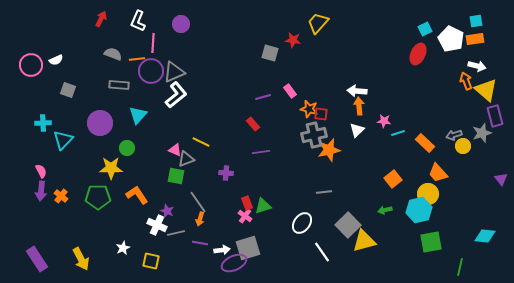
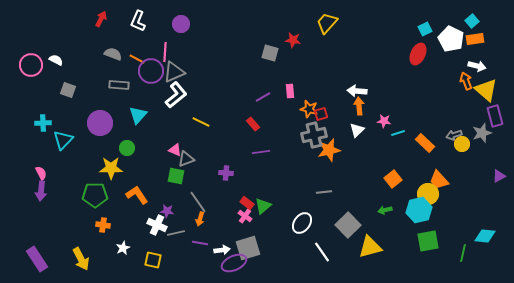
cyan square at (476, 21): moved 4 px left; rotated 32 degrees counterclockwise
yellow trapezoid at (318, 23): moved 9 px right
pink line at (153, 43): moved 12 px right, 9 px down
orange line at (137, 59): rotated 35 degrees clockwise
white semicircle at (56, 60): rotated 128 degrees counterclockwise
pink rectangle at (290, 91): rotated 32 degrees clockwise
purple line at (263, 97): rotated 14 degrees counterclockwise
red square at (321, 114): rotated 24 degrees counterclockwise
yellow line at (201, 142): moved 20 px up
yellow circle at (463, 146): moved 1 px left, 2 px up
pink semicircle at (41, 171): moved 2 px down
orange trapezoid at (438, 173): moved 1 px right, 7 px down
purple triangle at (501, 179): moved 2 px left, 3 px up; rotated 40 degrees clockwise
orange cross at (61, 196): moved 42 px right, 29 px down; rotated 32 degrees counterclockwise
green pentagon at (98, 197): moved 3 px left, 2 px up
red rectangle at (247, 203): rotated 32 degrees counterclockwise
green triangle at (263, 206): rotated 24 degrees counterclockwise
purple star at (167, 211): rotated 16 degrees counterclockwise
yellow triangle at (364, 241): moved 6 px right, 6 px down
green square at (431, 242): moved 3 px left, 1 px up
yellow square at (151, 261): moved 2 px right, 1 px up
green line at (460, 267): moved 3 px right, 14 px up
